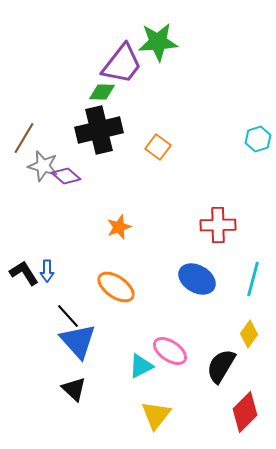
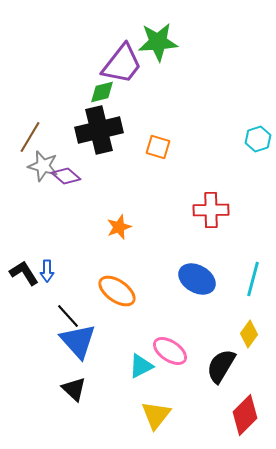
green diamond: rotated 16 degrees counterclockwise
brown line: moved 6 px right, 1 px up
orange square: rotated 20 degrees counterclockwise
red cross: moved 7 px left, 15 px up
orange ellipse: moved 1 px right, 4 px down
red diamond: moved 3 px down
